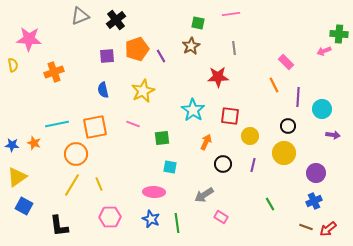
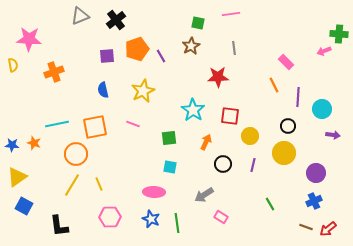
green square at (162, 138): moved 7 px right
